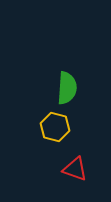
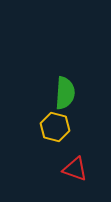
green semicircle: moved 2 px left, 5 px down
